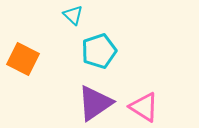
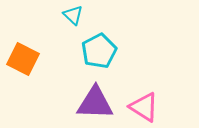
cyan pentagon: rotated 8 degrees counterclockwise
purple triangle: rotated 36 degrees clockwise
